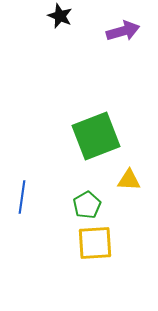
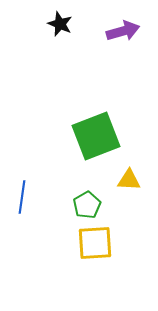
black star: moved 8 px down
